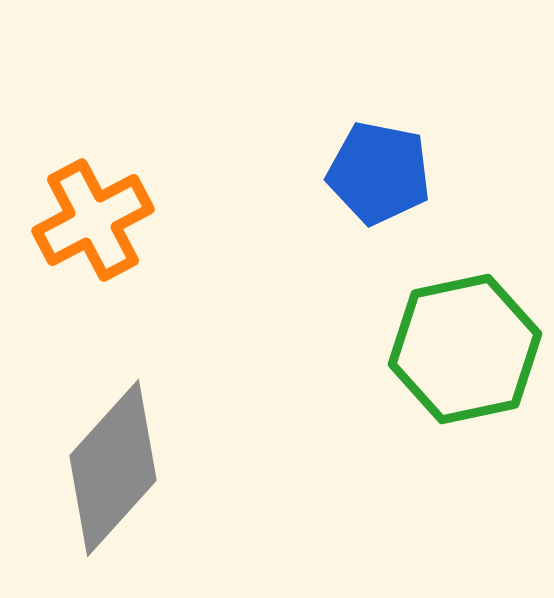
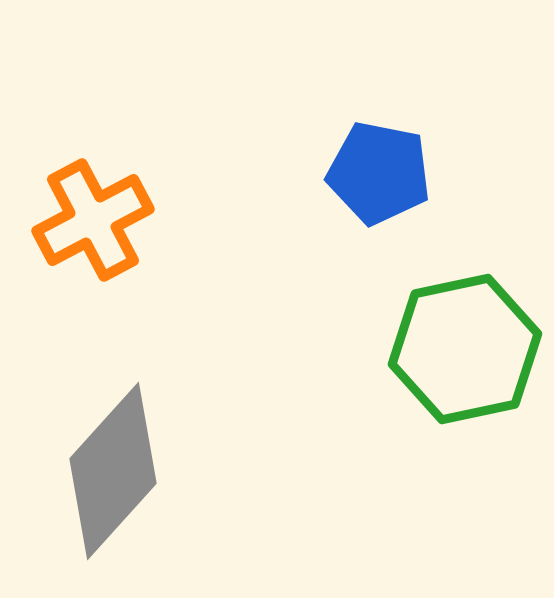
gray diamond: moved 3 px down
